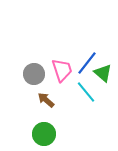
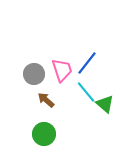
green triangle: moved 2 px right, 31 px down
